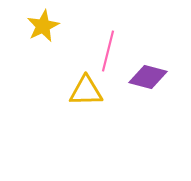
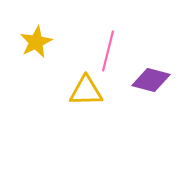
yellow star: moved 7 px left, 16 px down
purple diamond: moved 3 px right, 3 px down
